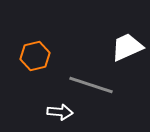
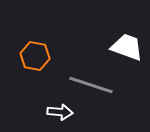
white trapezoid: rotated 44 degrees clockwise
orange hexagon: rotated 24 degrees clockwise
